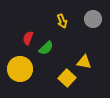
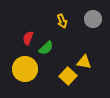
yellow circle: moved 5 px right
yellow square: moved 1 px right, 2 px up
